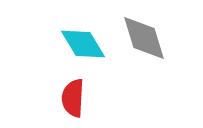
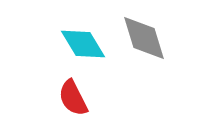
red semicircle: rotated 30 degrees counterclockwise
